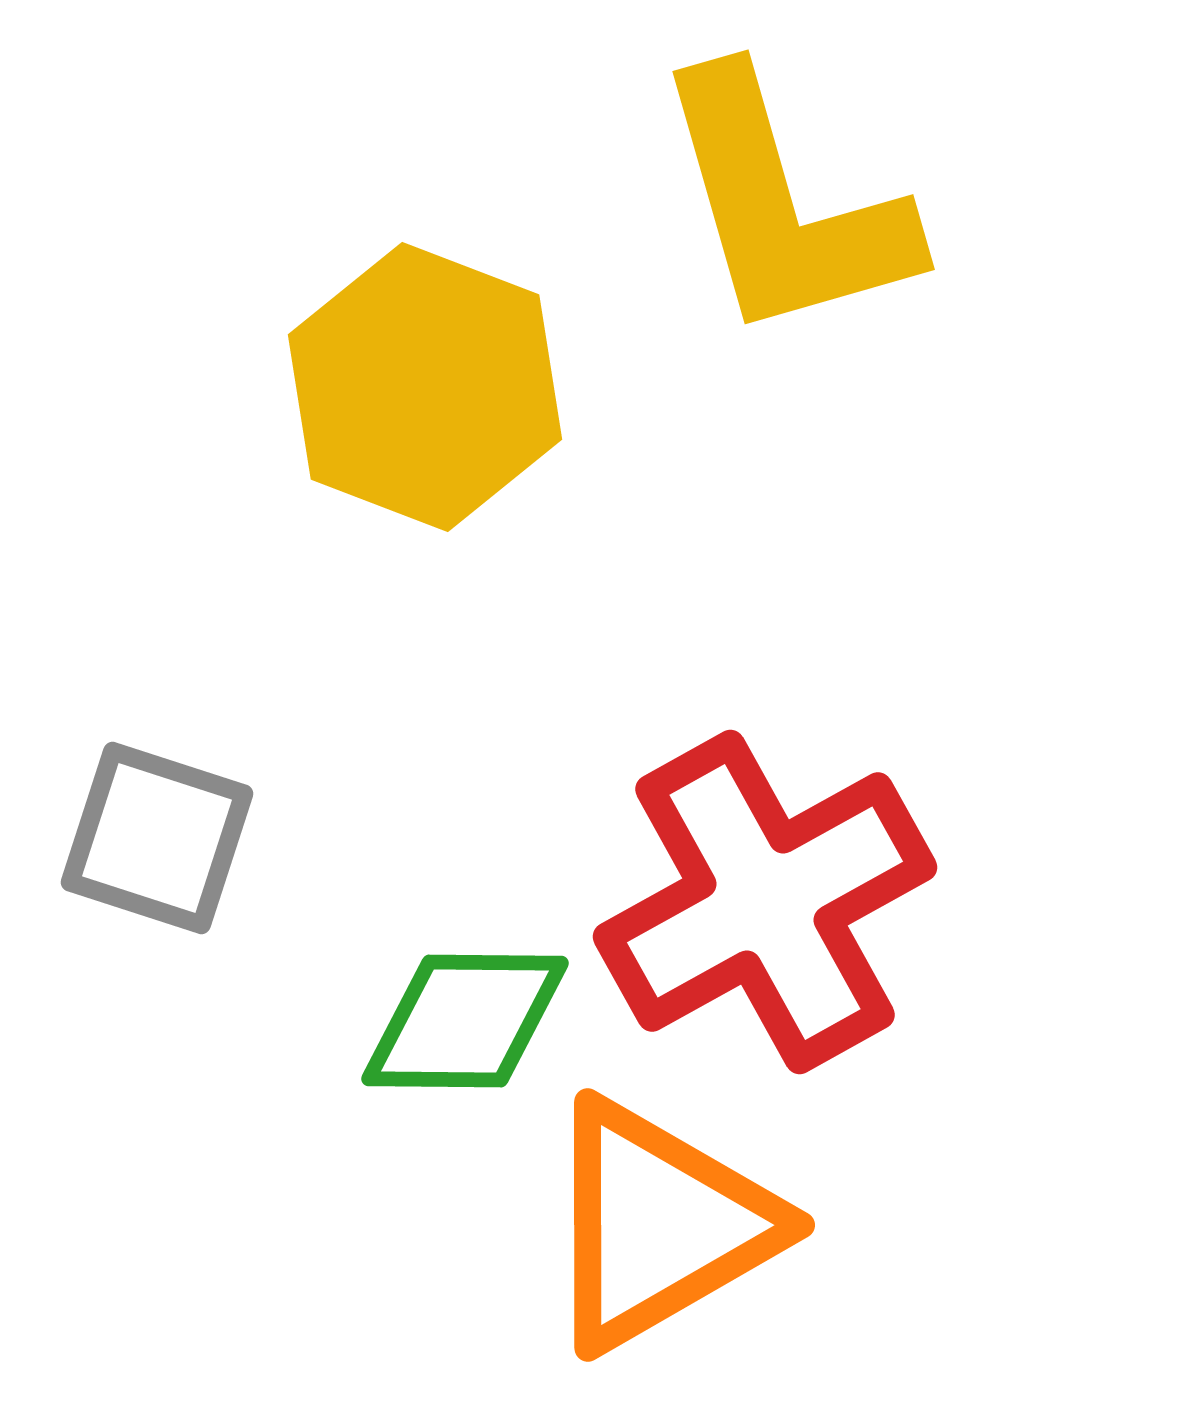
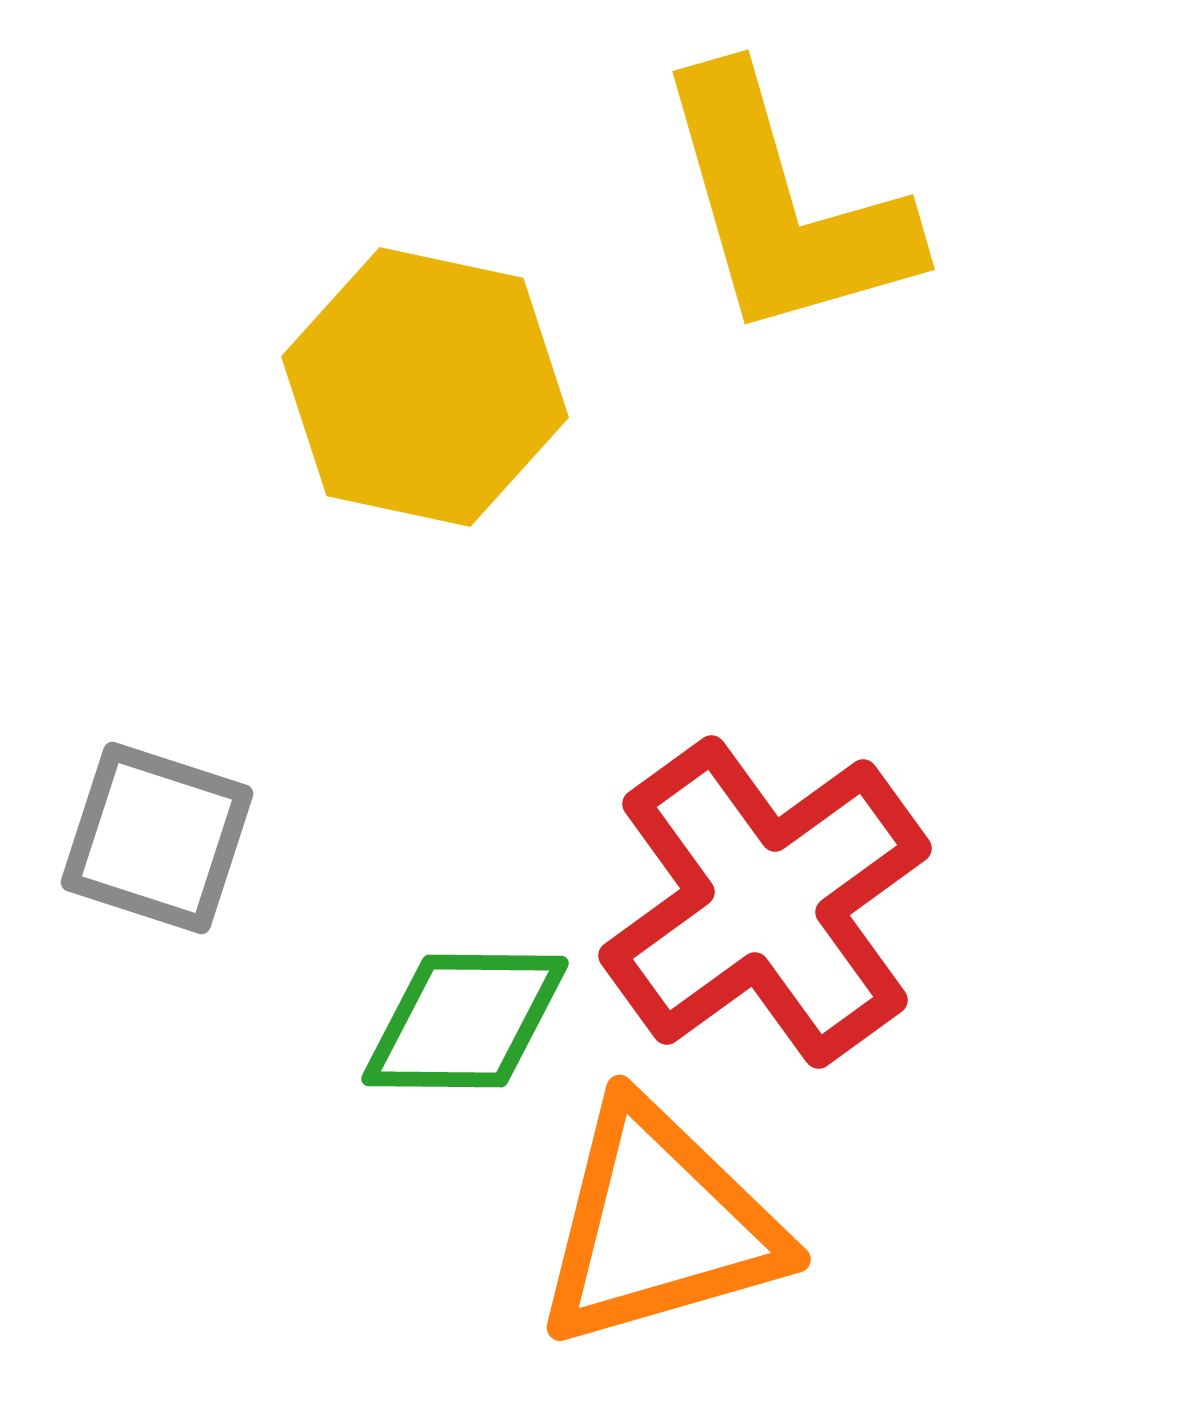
yellow hexagon: rotated 9 degrees counterclockwise
red cross: rotated 7 degrees counterclockwise
orange triangle: rotated 14 degrees clockwise
